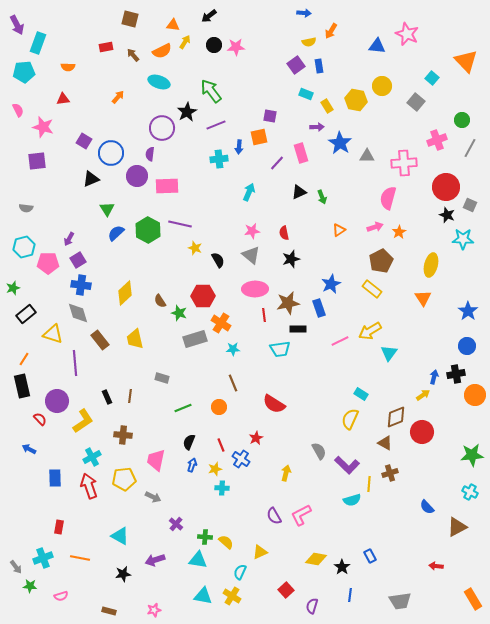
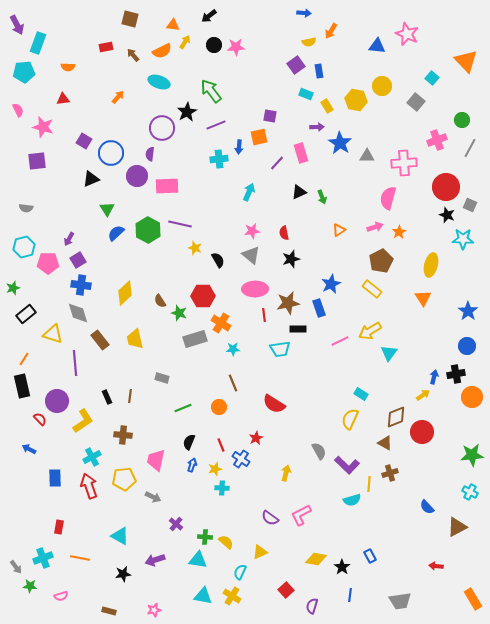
blue rectangle at (319, 66): moved 5 px down
orange circle at (475, 395): moved 3 px left, 2 px down
purple semicircle at (274, 516): moved 4 px left, 2 px down; rotated 24 degrees counterclockwise
